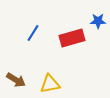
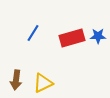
blue star: moved 15 px down
brown arrow: rotated 66 degrees clockwise
yellow triangle: moved 7 px left, 1 px up; rotated 15 degrees counterclockwise
